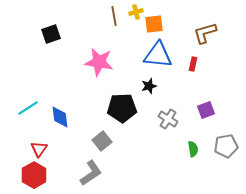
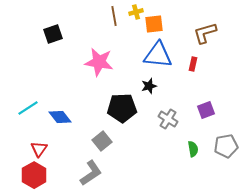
black square: moved 2 px right
blue diamond: rotated 30 degrees counterclockwise
